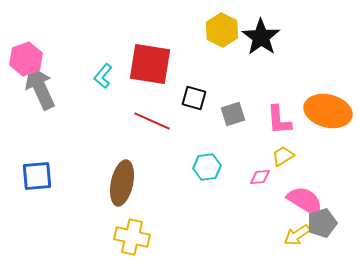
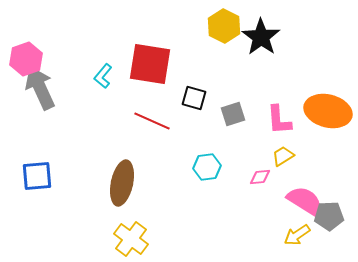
yellow hexagon: moved 2 px right, 4 px up
gray pentagon: moved 7 px right, 7 px up; rotated 16 degrees clockwise
yellow cross: moved 1 px left, 2 px down; rotated 24 degrees clockwise
